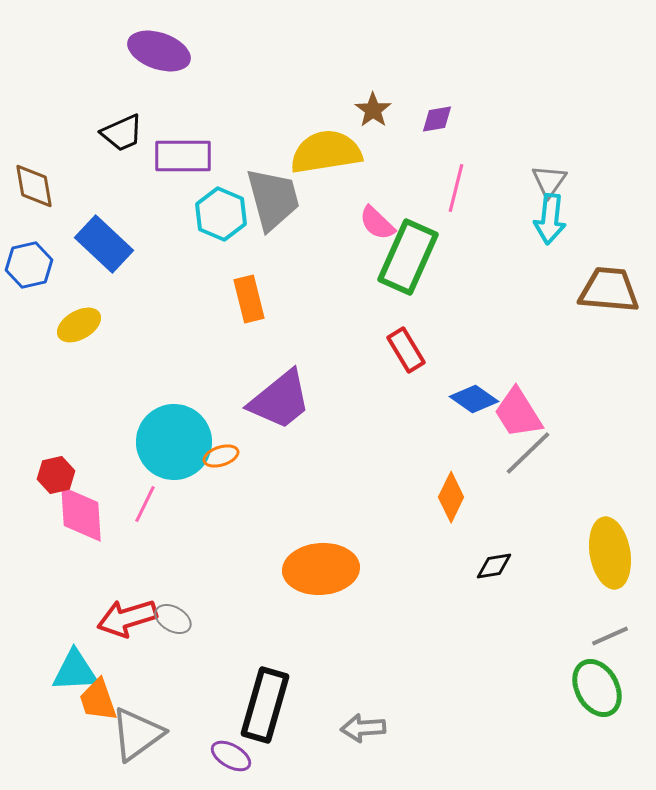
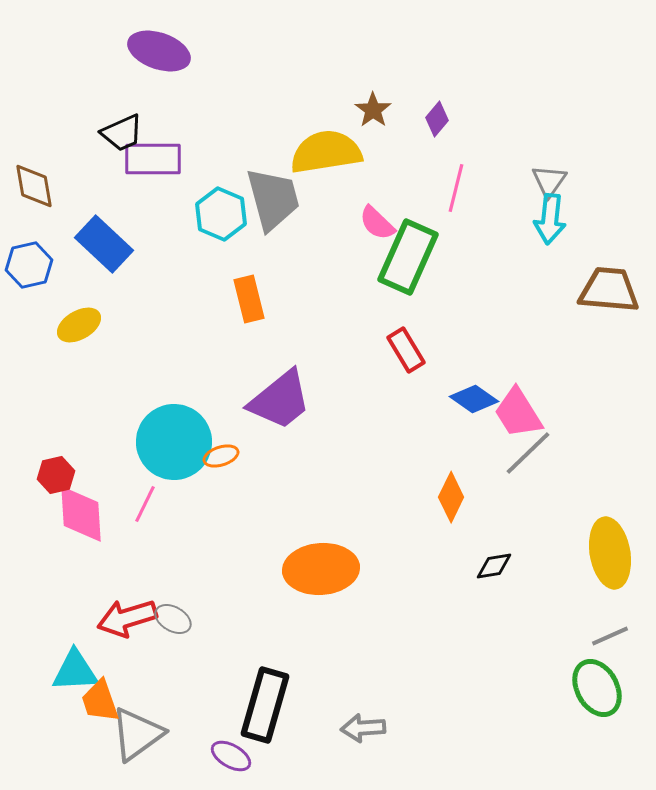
purple diamond at (437, 119): rotated 40 degrees counterclockwise
purple rectangle at (183, 156): moved 30 px left, 3 px down
orange trapezoid at (98, 700): moved 2 px right, 1 px down
